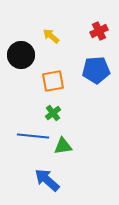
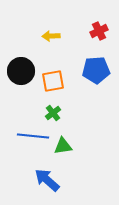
yellow arrow: rotated 42 degrees counterclockwise
black circle: moved 16 px down
